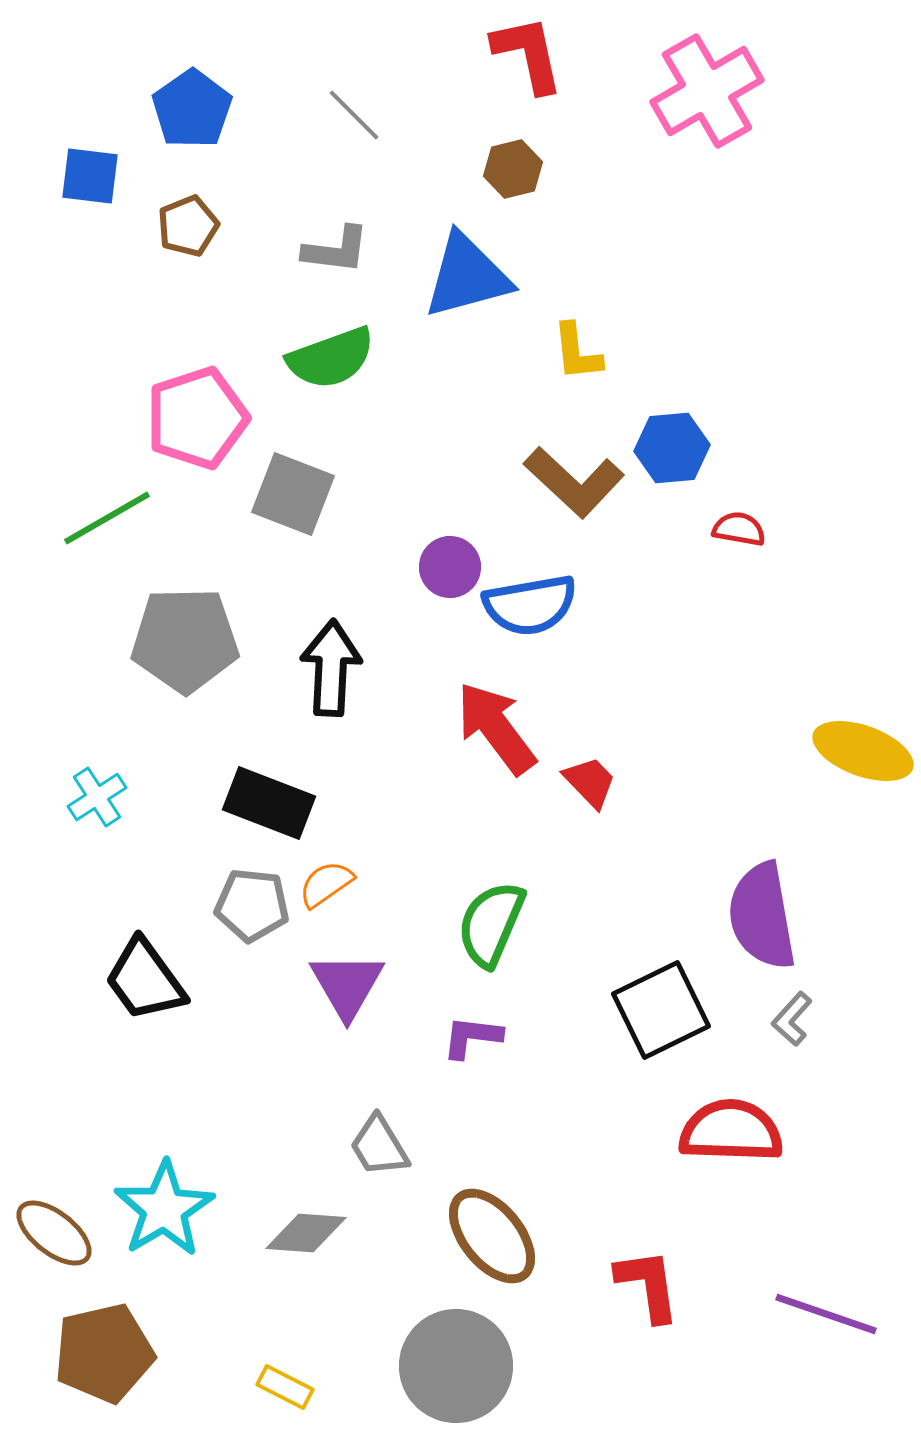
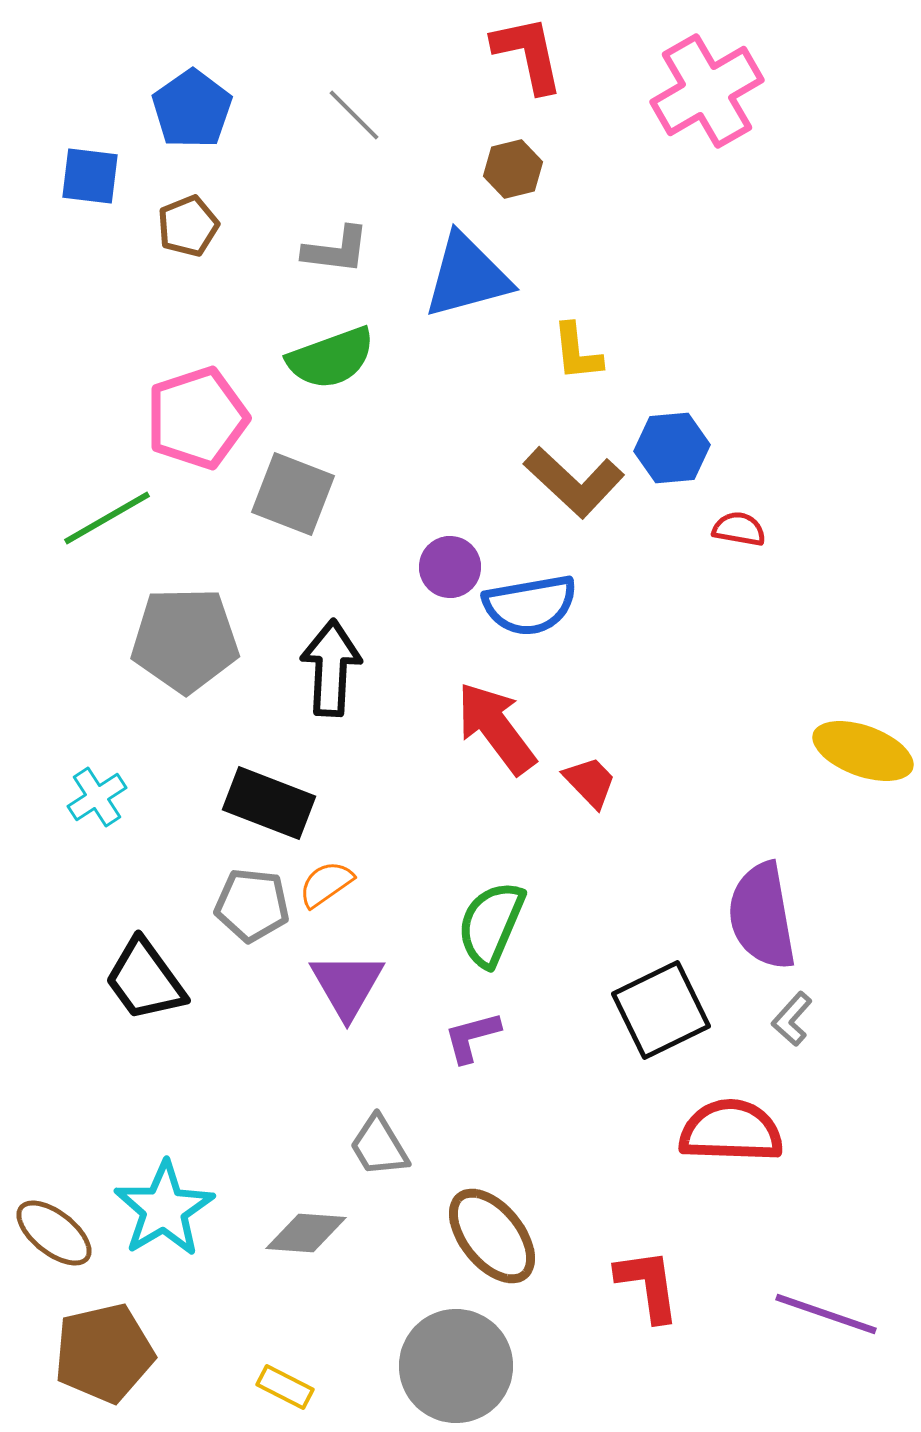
purple L-shape at (472, 1037): rotated 22 degrees counterclockwise
